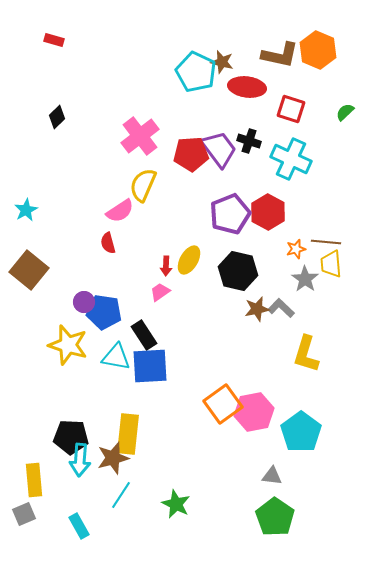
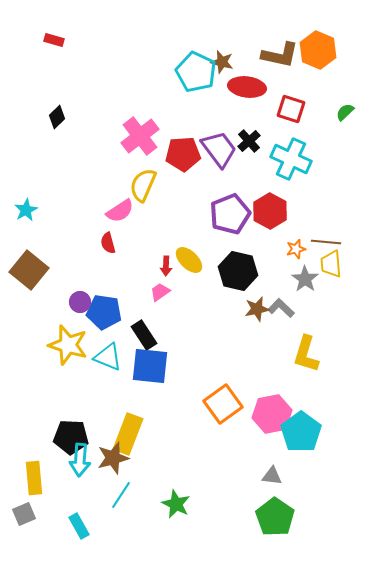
black cross at (249, 141): rotated 30 degrees clockwise
red pentagon at (191, 154): moved 8 px left
red hexagon at (268, 212): moved 2 px right, 1 px up
yellow ellipse at (189, 260): rotated 76 degrees counterclockwise
purple circle at (84, 302): moved 4 px left
cyan triangle at (116, 357): moved 8 px left; rotated 12 degrees clockwise
blue square at (150, 366): rotated 9 degrees clockwise
pink hexagon at (254, 412): moved 18 px right, 2 px down
yellow rectangle at (128, 434): rotated 15 degrees clockwise
yellow rectangle at (34, 480): moved 2 px up
